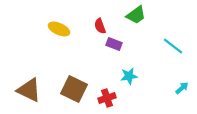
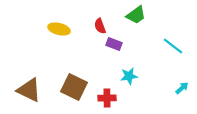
yellow ellipse: rotated 10 degrees counterclockwise
brown square: moved 2 px up
red cross: rotated 18 degrees clockwise
